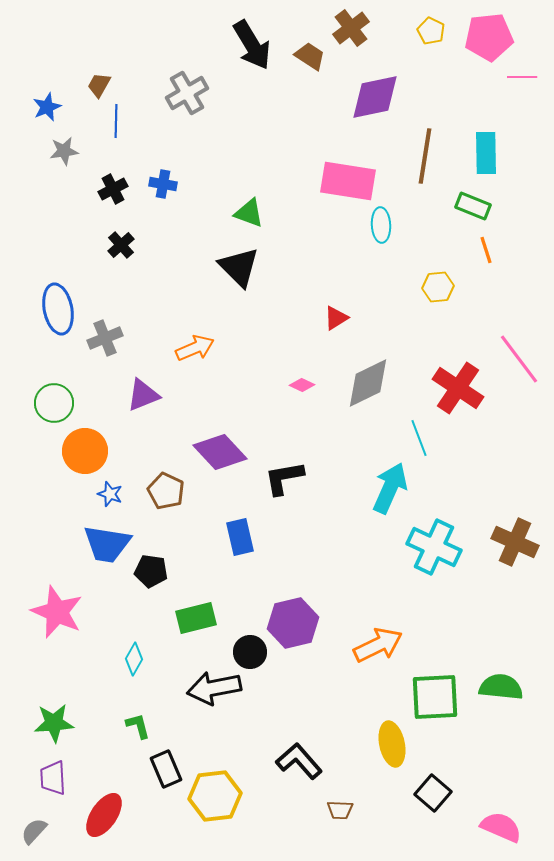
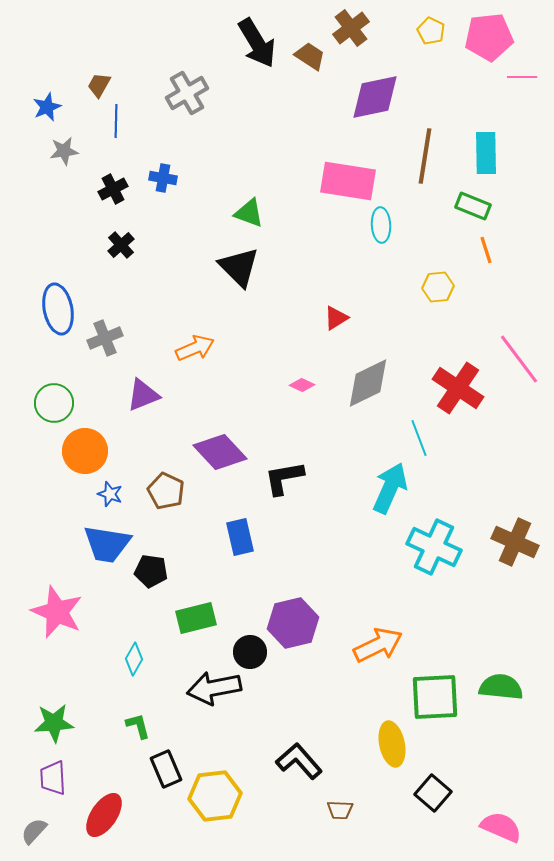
black arrow at (252, 45): moved 5 px right, 2 px up
blue cross at (163, 184): moved 6 px up
